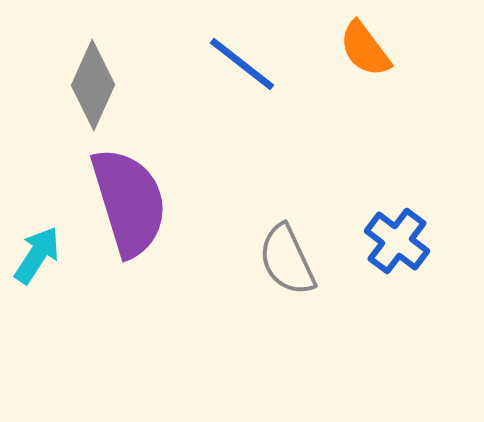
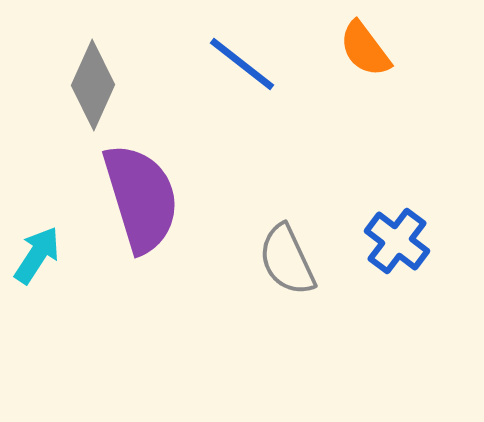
purple semicircle: moved 12 px right, 4 px up
